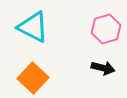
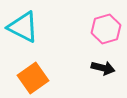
cyan triangle: moved 10 px left
orange square: rotated 12 degrees clockwise
